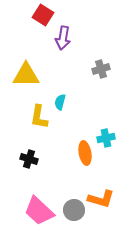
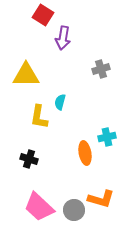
cyan cross: moved 1 px right, 1 px up
pink trapezoid: moved 4 px up
